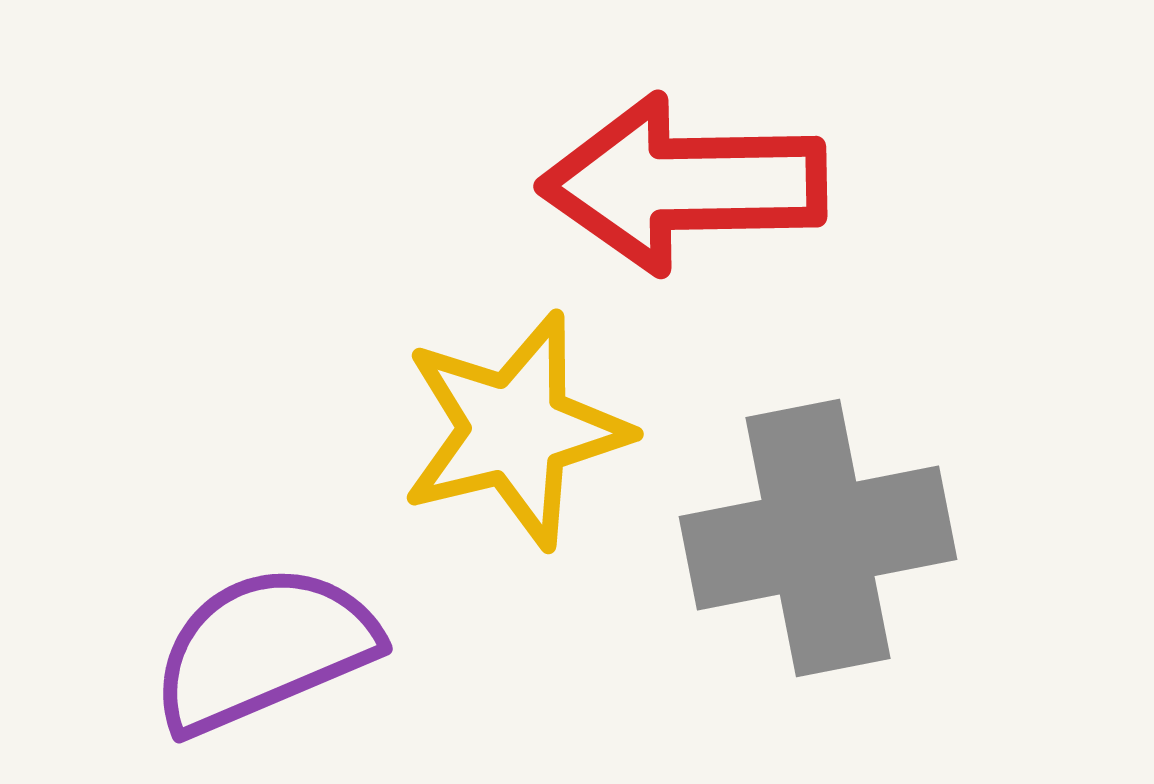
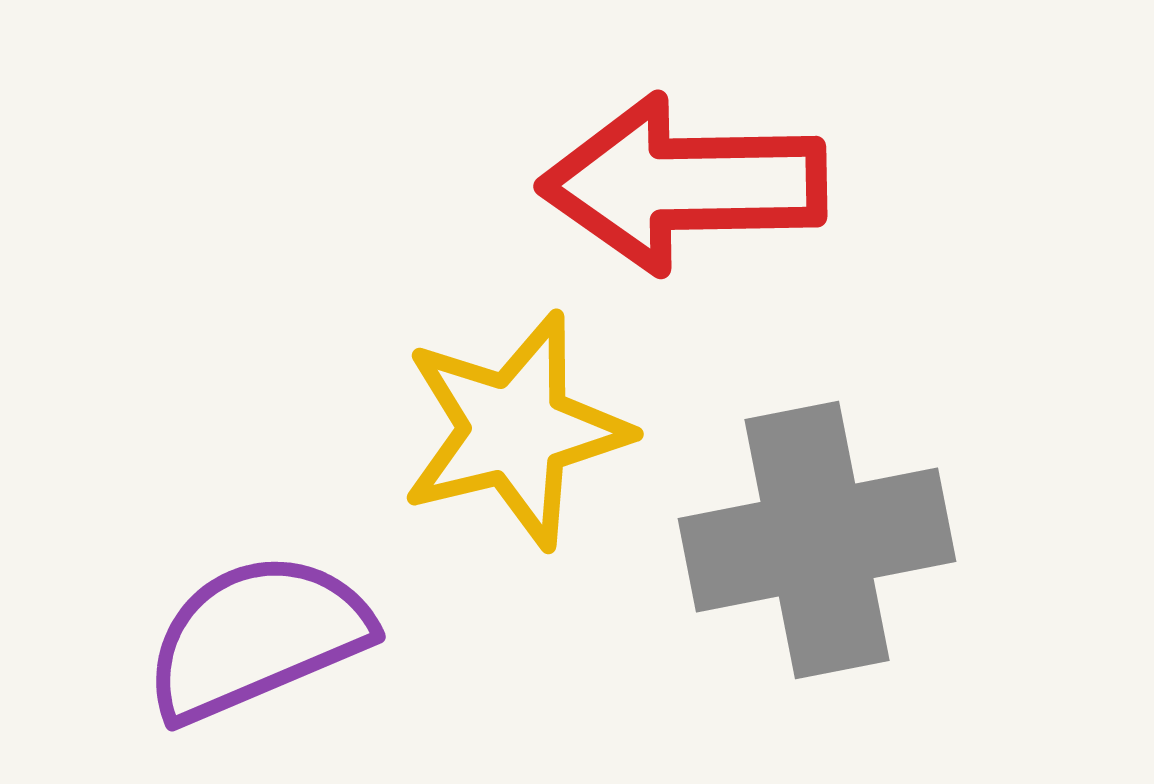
gray cross: moved 1 px left, 2 px down
purple semicircle: moved 7 px left, 12 px up
